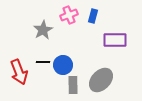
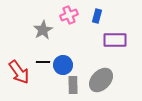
blue rectangle: moved 4 px right
red arrow: rotated 15 degrees counterclockwise
